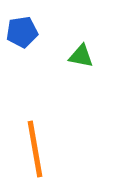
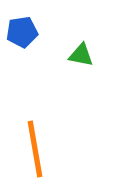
green triangle: moved 1 px up
